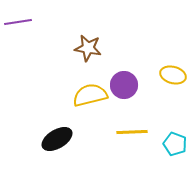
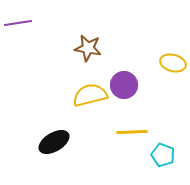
purple line: moved 1 px down
yellow ellipse: moved 12 px up
black ellipse: moved 3 px left, 3 px down
cyan pentagon: moved 12 px left, 11 px down
